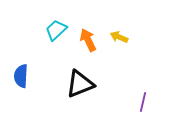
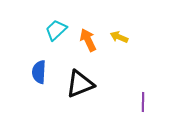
blue semicircle: moved 18 px right, 4 px up
purple line: rotated 12 degrees counterclockwise
